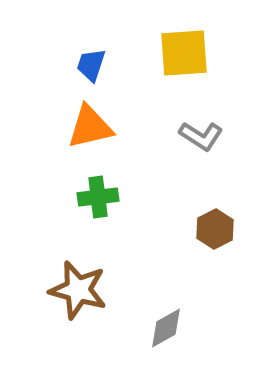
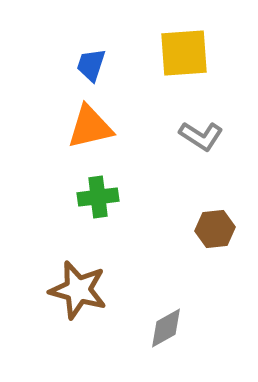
brown hexagon: rotated 21 degrees clockwise
